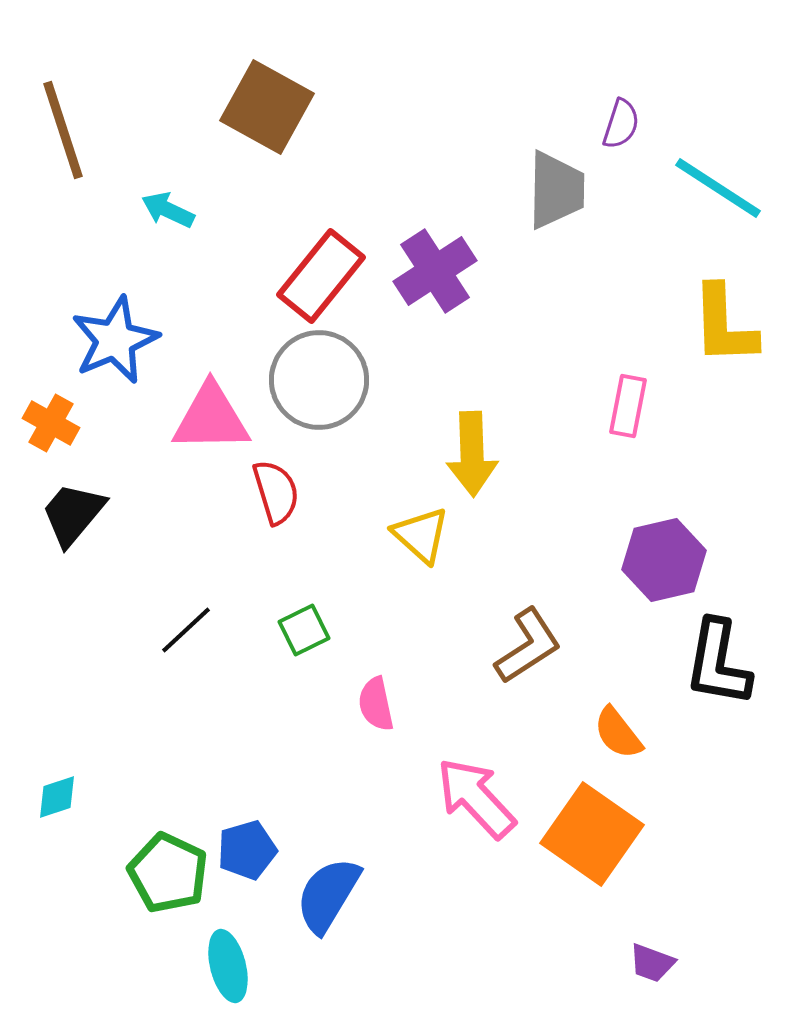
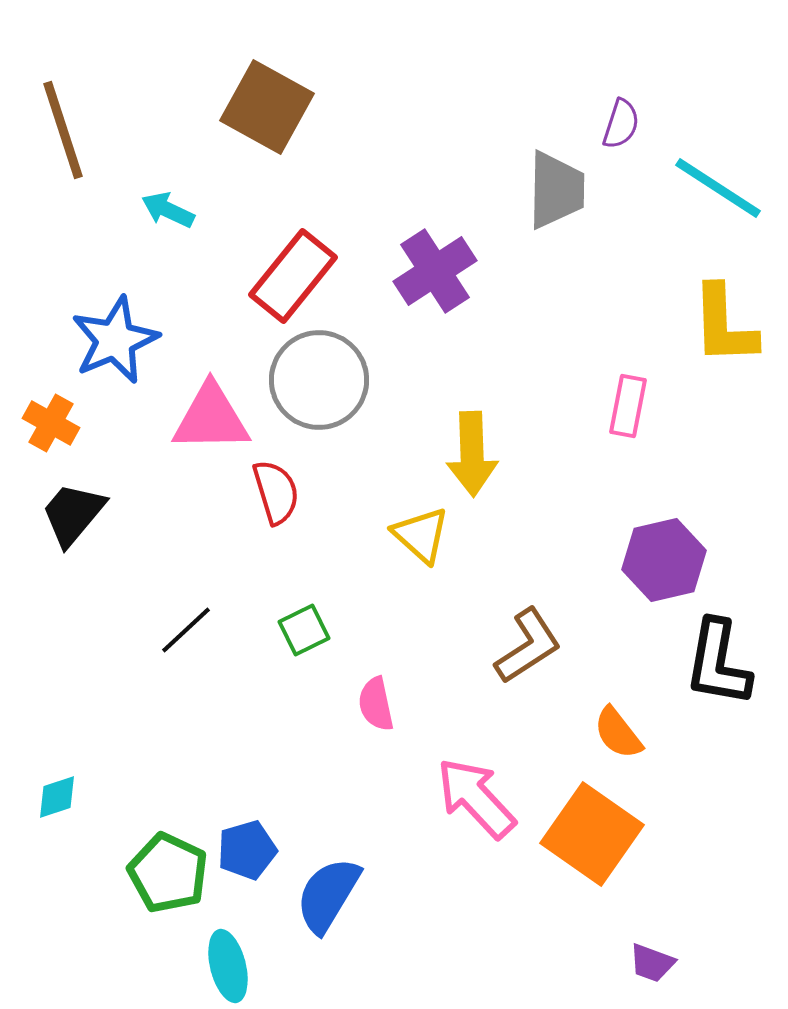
red rectangle: moved 28 px left
